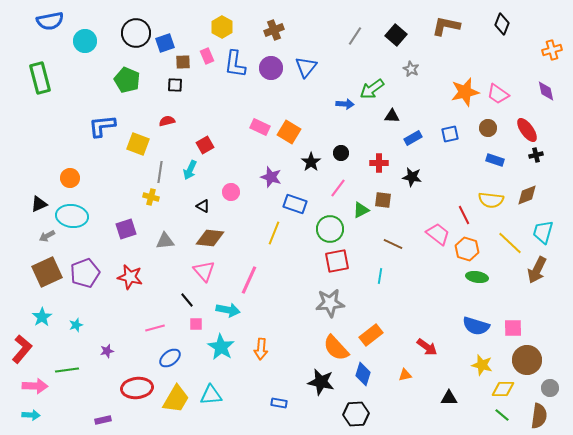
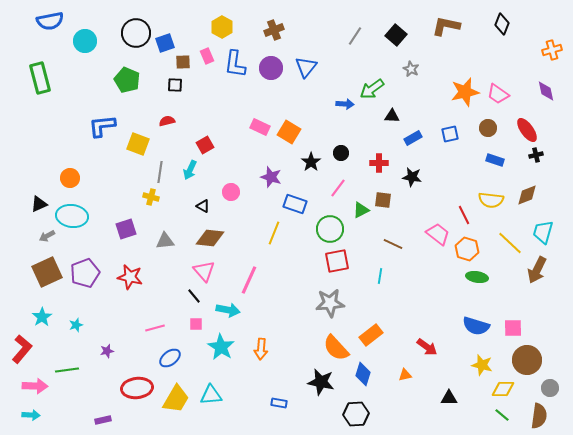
black line at (187, 300): moved 7 px right, 4 px up
